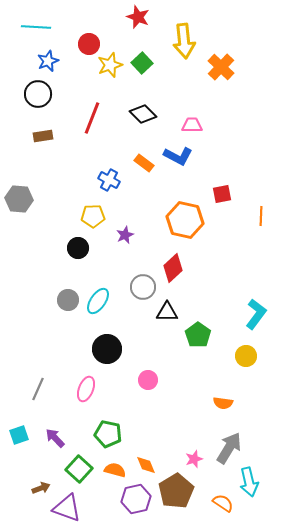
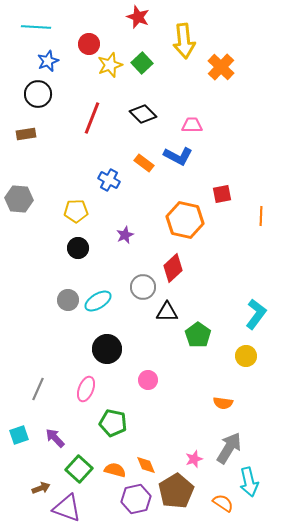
brown rectangle at (43, 136): moved 17 px left, 2 px up
yellow pentagon at (93, 216): moved 17 px left, 5 px up
cyan ellipse at (98, 301): rotated 24 degrees clockwise
green pentagon at (108, 434): moved 5 px right, 11 px up
